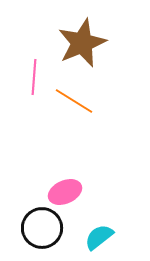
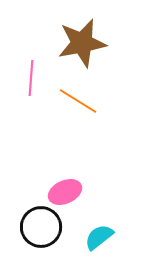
brown star: rotated 12 degrees clockwise
pink line: moved 3 px left, 1 px down
orange line: moved 4 px right
black circle: moved 1 px left, 1 px up
